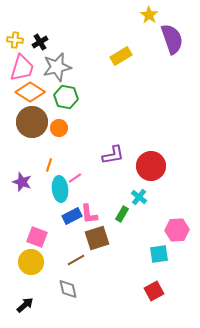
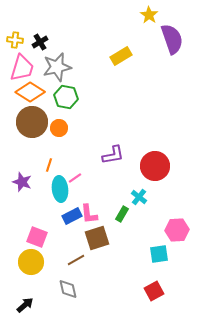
red circle: moved 4 px right
